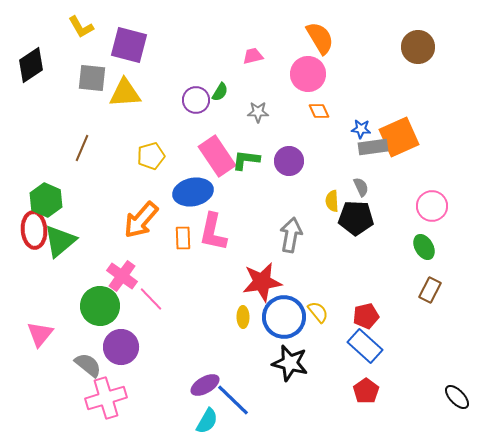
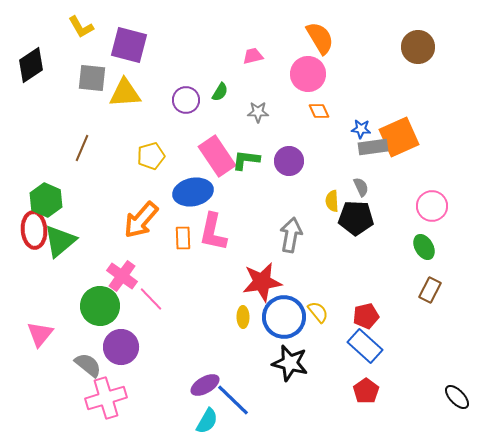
purple circle at (196, 100): moved 10 px left
